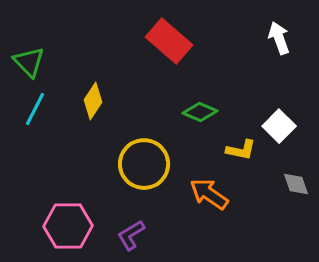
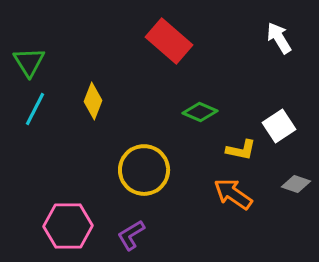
white arrow: rotated 12 degrees counterclockwise
green triangle: rotated 12 degrees clockwise
yellow diamond: rotated 12 degrees counterclockwise
white square: rotated 12 degrees clockwise
yellow circle: moved 6 px down
gray diamond: rotated 52 degrees counterclockwise
orange arrow: moved 24 px right
